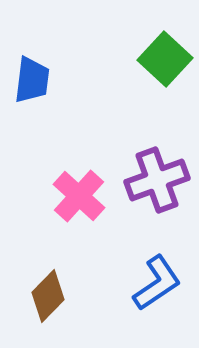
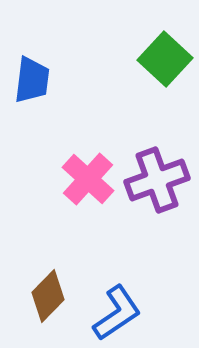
pink cross: moved 9 px right, 17 px up
blue L-shape: moved 40 px left, 30 px down
